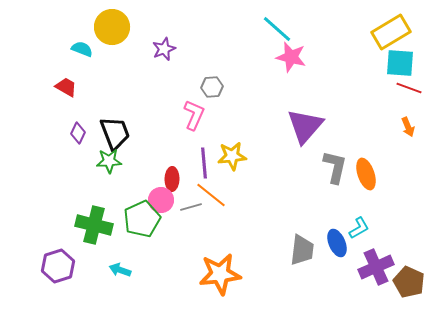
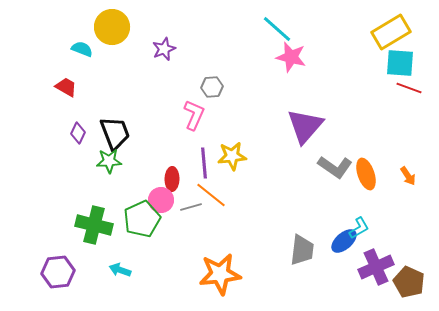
orange arrow: moved 49 px down; rotated 12 degrees counterclockwise
gray L-shape: rotated 112 degrees clockwise
blue ellipse: moved 7 px right, 2 px up; rotated 72 degrees clockwise
purple hexagon: moved 6 px down; rotated 12 degrees clockwise
